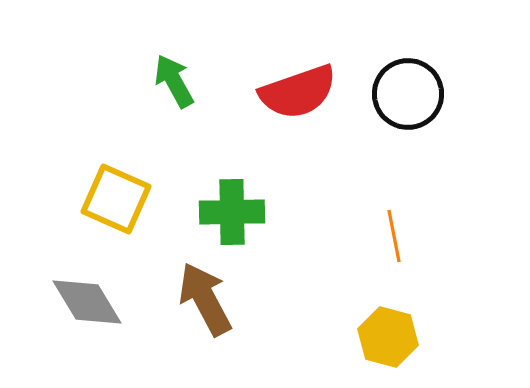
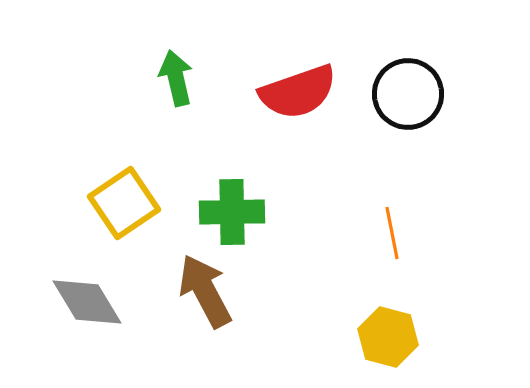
green arrow: moved 2 px right, 3 px up; rotated 16 degrees clockwise
yellow square: moved 8 px right, 4 px down; rotated 32 degrees clockwise
orange line: moved 2 px left, 3 px up
brown arrow: moved 8 px up
